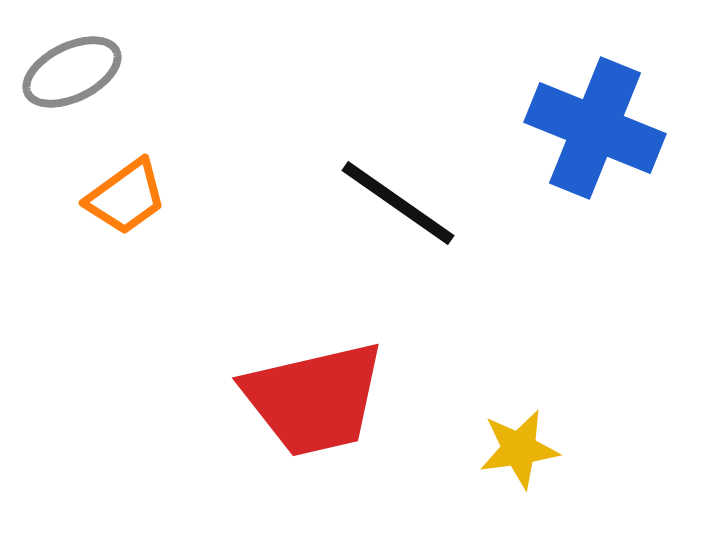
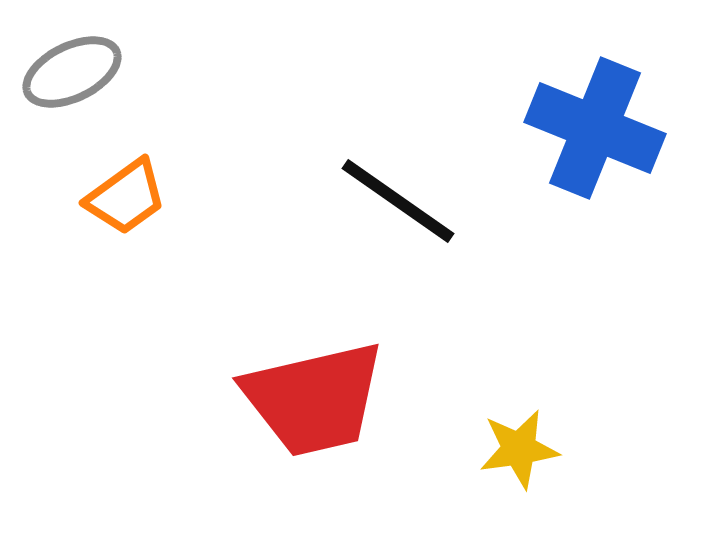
black line: moved 2 px up
